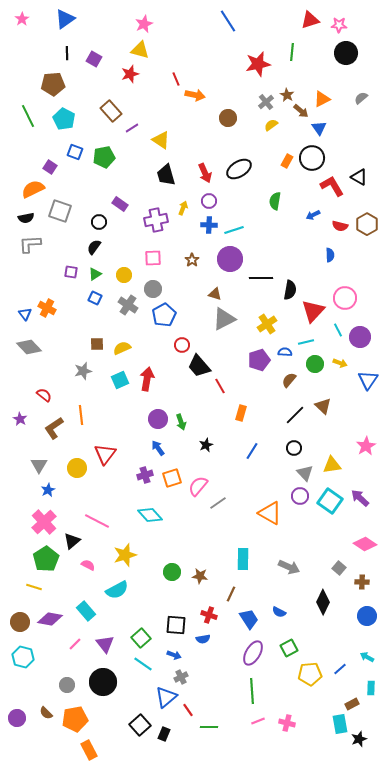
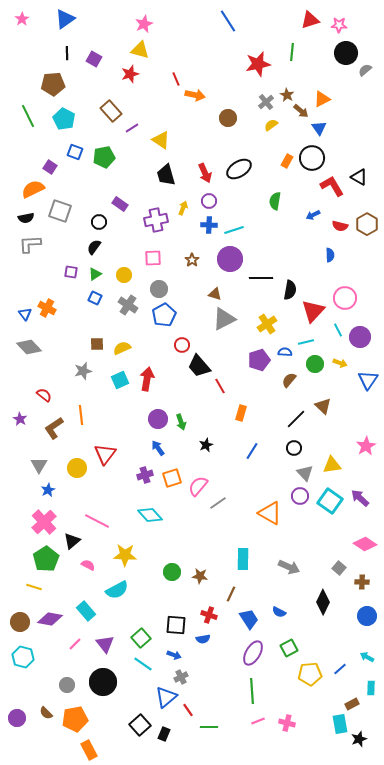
gray semicircle at (361, 98): moved 4 px right, 28 px up
gray circle at (153, 289): moved 6 px right
black line at (295, 415): moved 1 px right, 4 px down
yellow star at (125, 555): rotated 20 degrees clockwise
